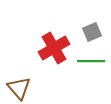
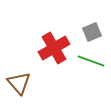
green line: rotated 20 degrees clockwise
brown triangle: moved 5 px up
